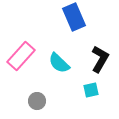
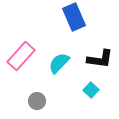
black L-shape: rotated 68 degrees clockwise
cyan semicircle: rotated 90 degrees clockwise
cyan square: rotated 35 degrees counterclockwise
